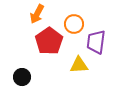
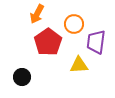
red pentagon: moved 1 px left, 1 px down
